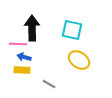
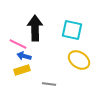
black arrow: moved 3 px right
pink line: rotated 24 degrees clockwise
blue arrow: moved 1 px up
yellow rectangle: rotated 21 degrees counterclockwise
gray line: rotated 24 degrees counterclockwise
